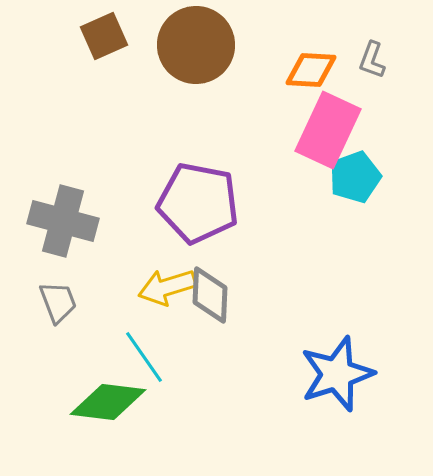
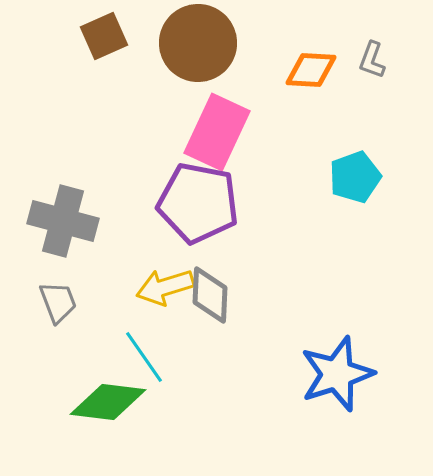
brown circle: moved 2 px right, 2 px up
pink rectangle: moved 111 px left, 2 px down
yellow arrow: moved 2 px left
